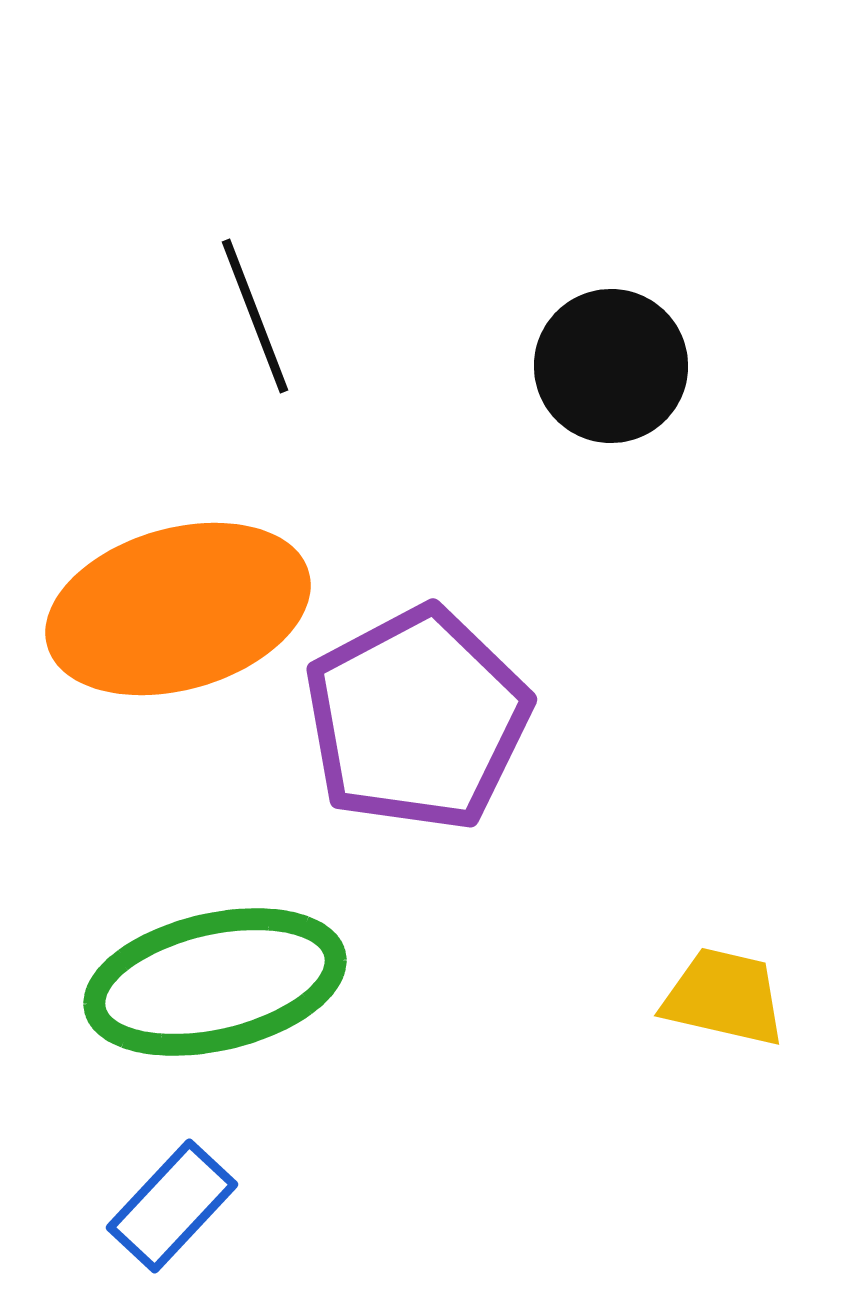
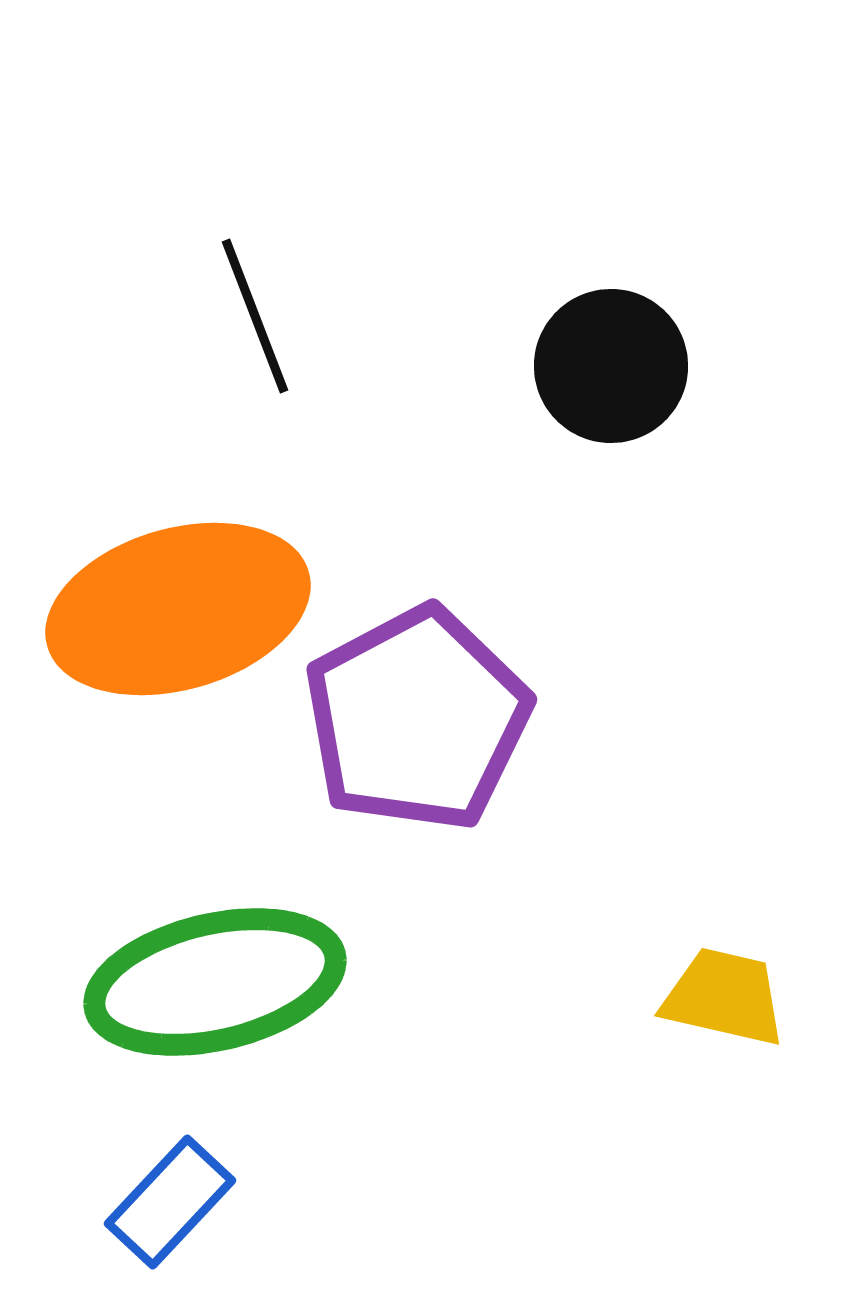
blue rectangle: moved 2 px left, 4 px up
